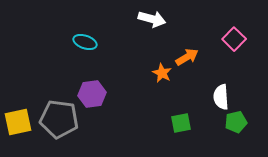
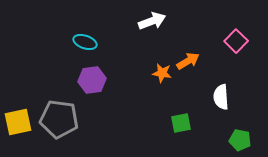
white arrow: moved 2 px down; rotated 36 degrees counterclockwise
pink square: moved 2 px right, 2 px down
orange arrow: moved 1 px right, 4 px down
orange star: rotated 18 degrees counterclockwise
purple hexagon: moved 14 px up
green pentagon: moved 4 px right, 18 px down; rotated 25 degrees clockwise
